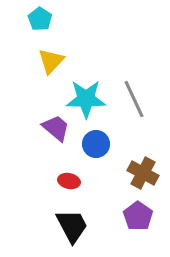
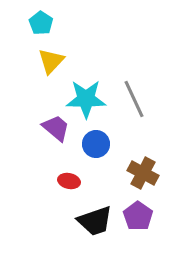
cyan pentagon: moved 1 px right, 4 px down
black trapezoid: moved 23 px right, 5 px up; rotated 99 degrees clockwise
